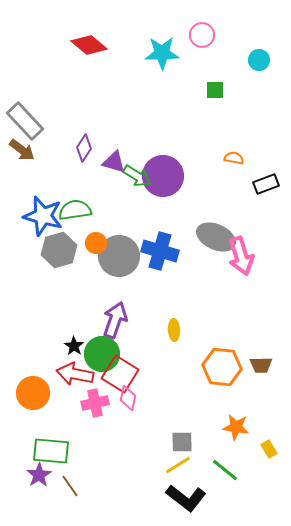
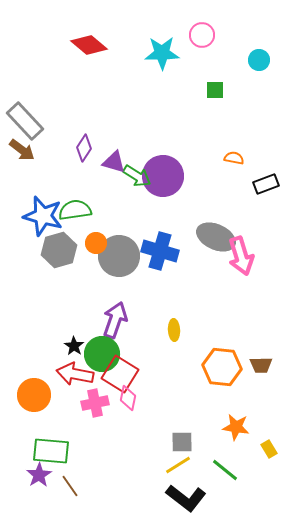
orange circle at (33, 393): moved 1 px right, 2 px down
